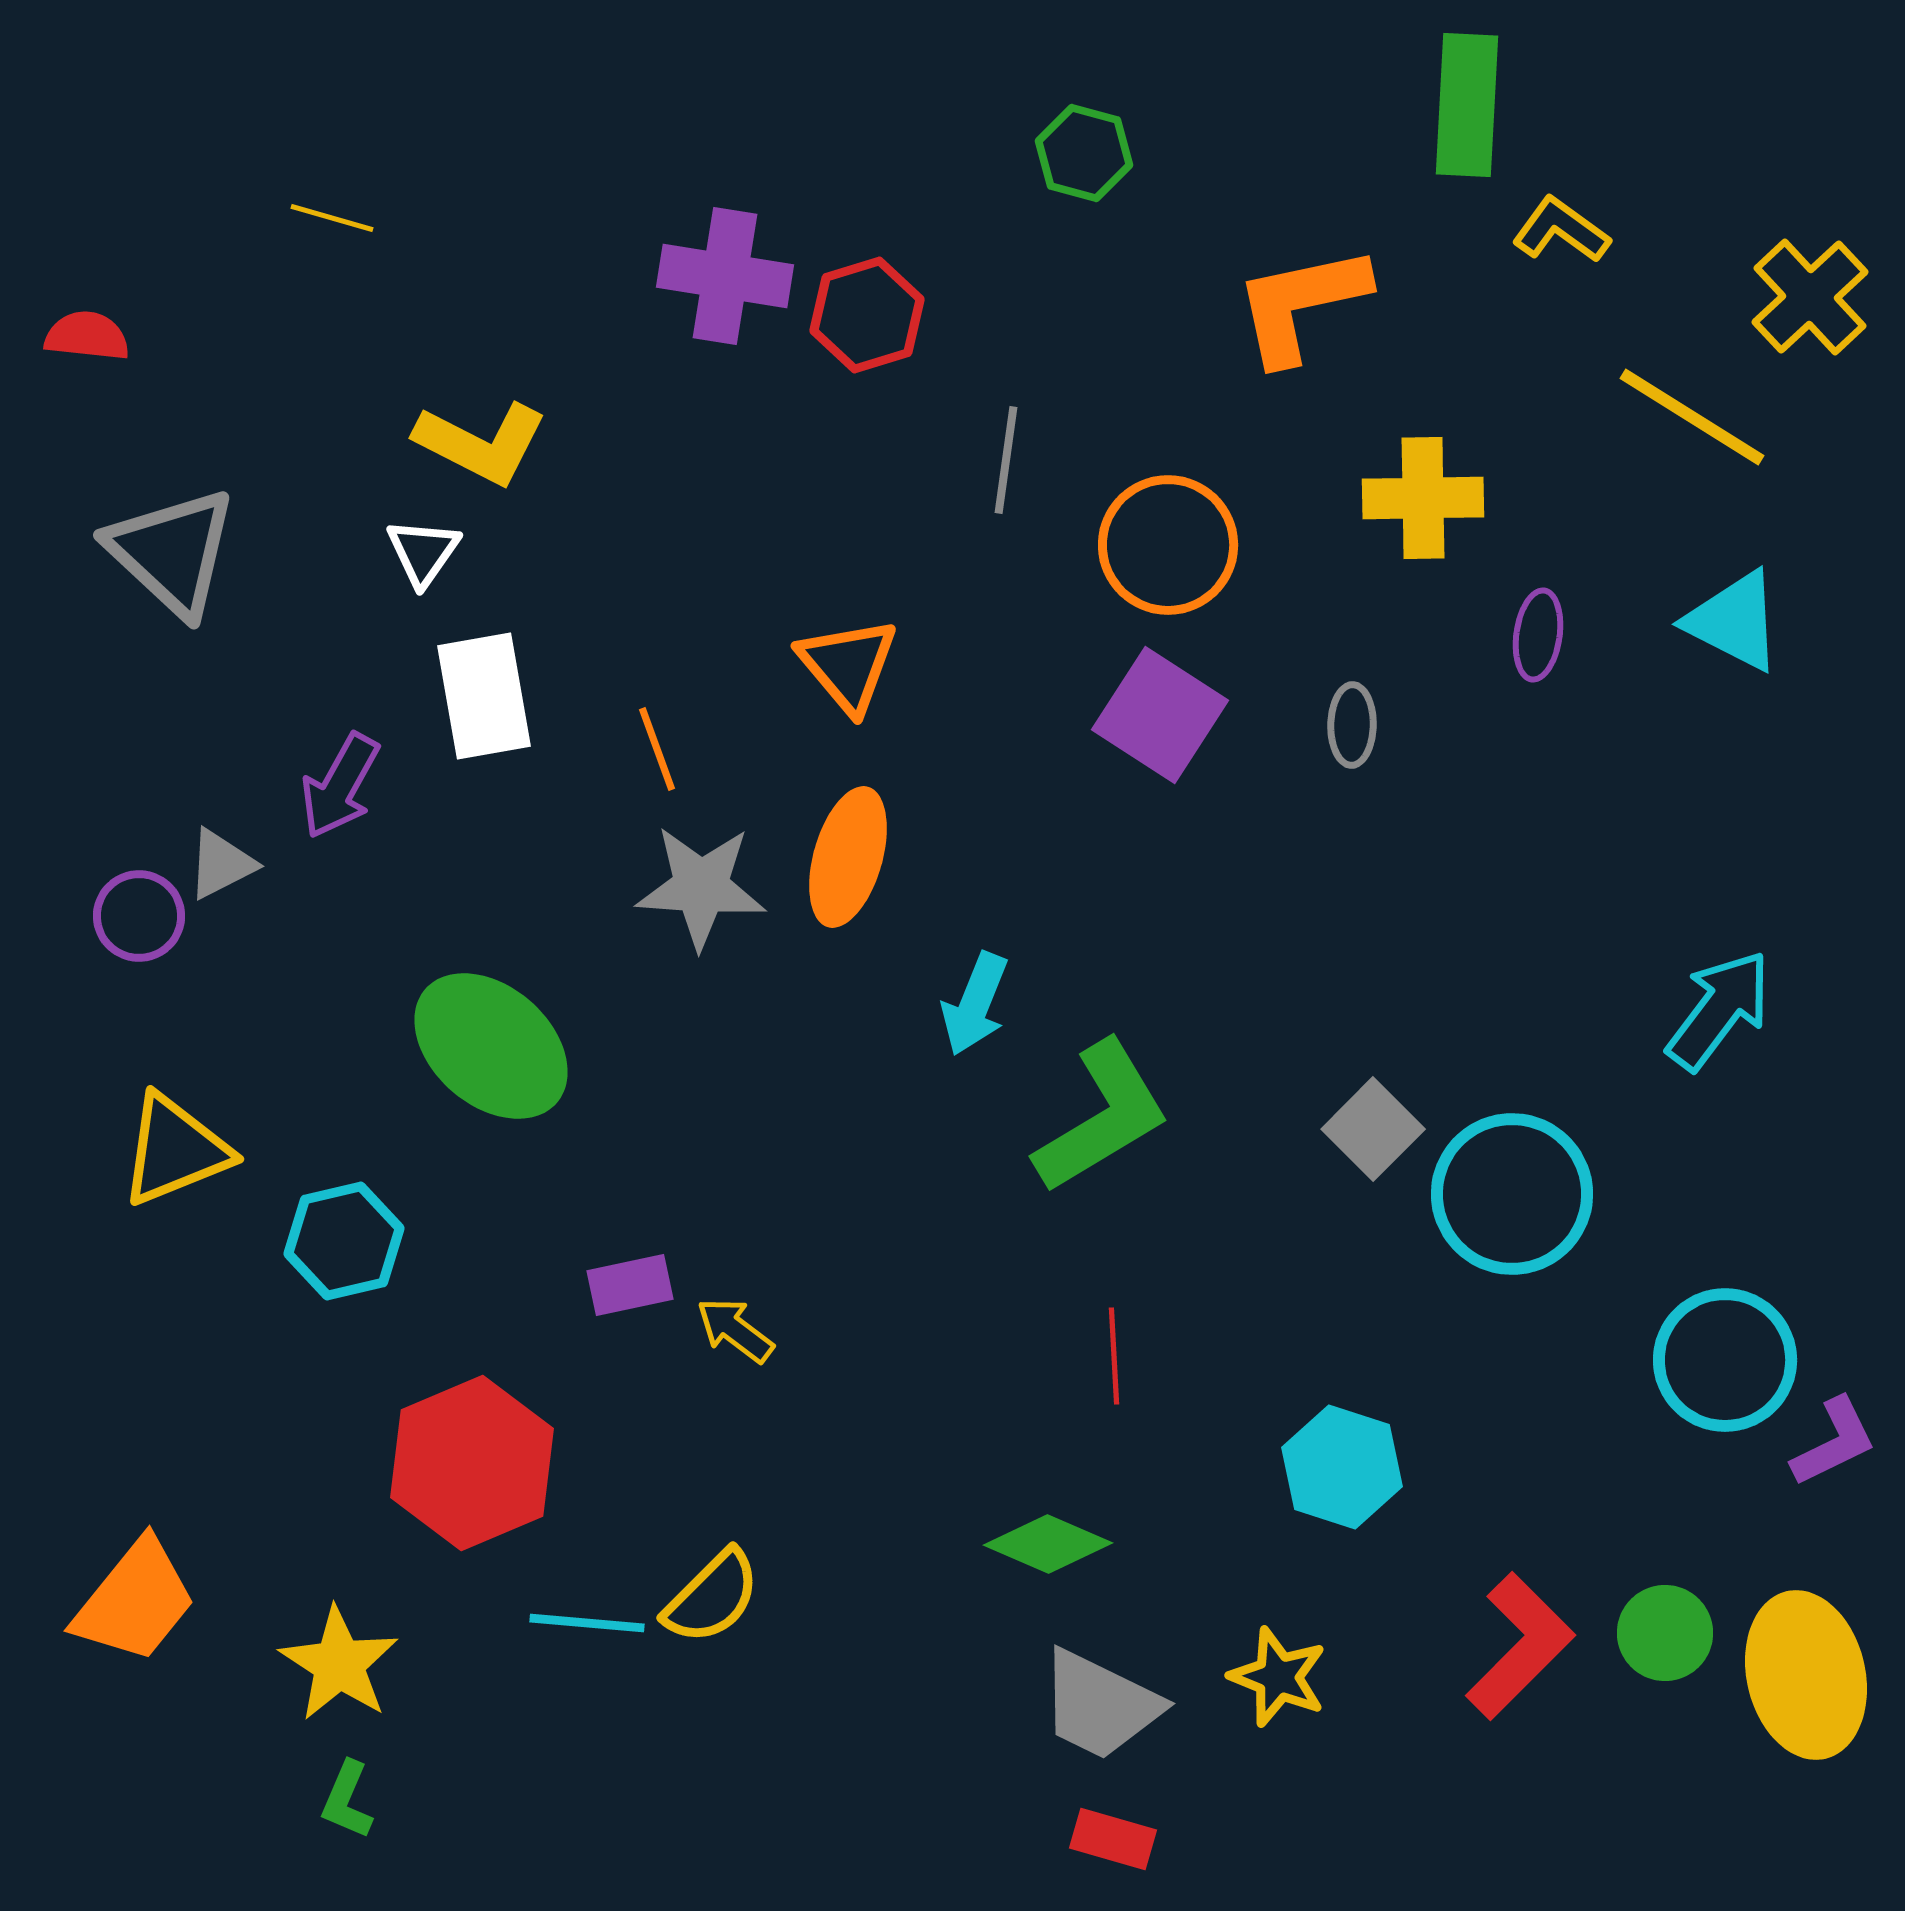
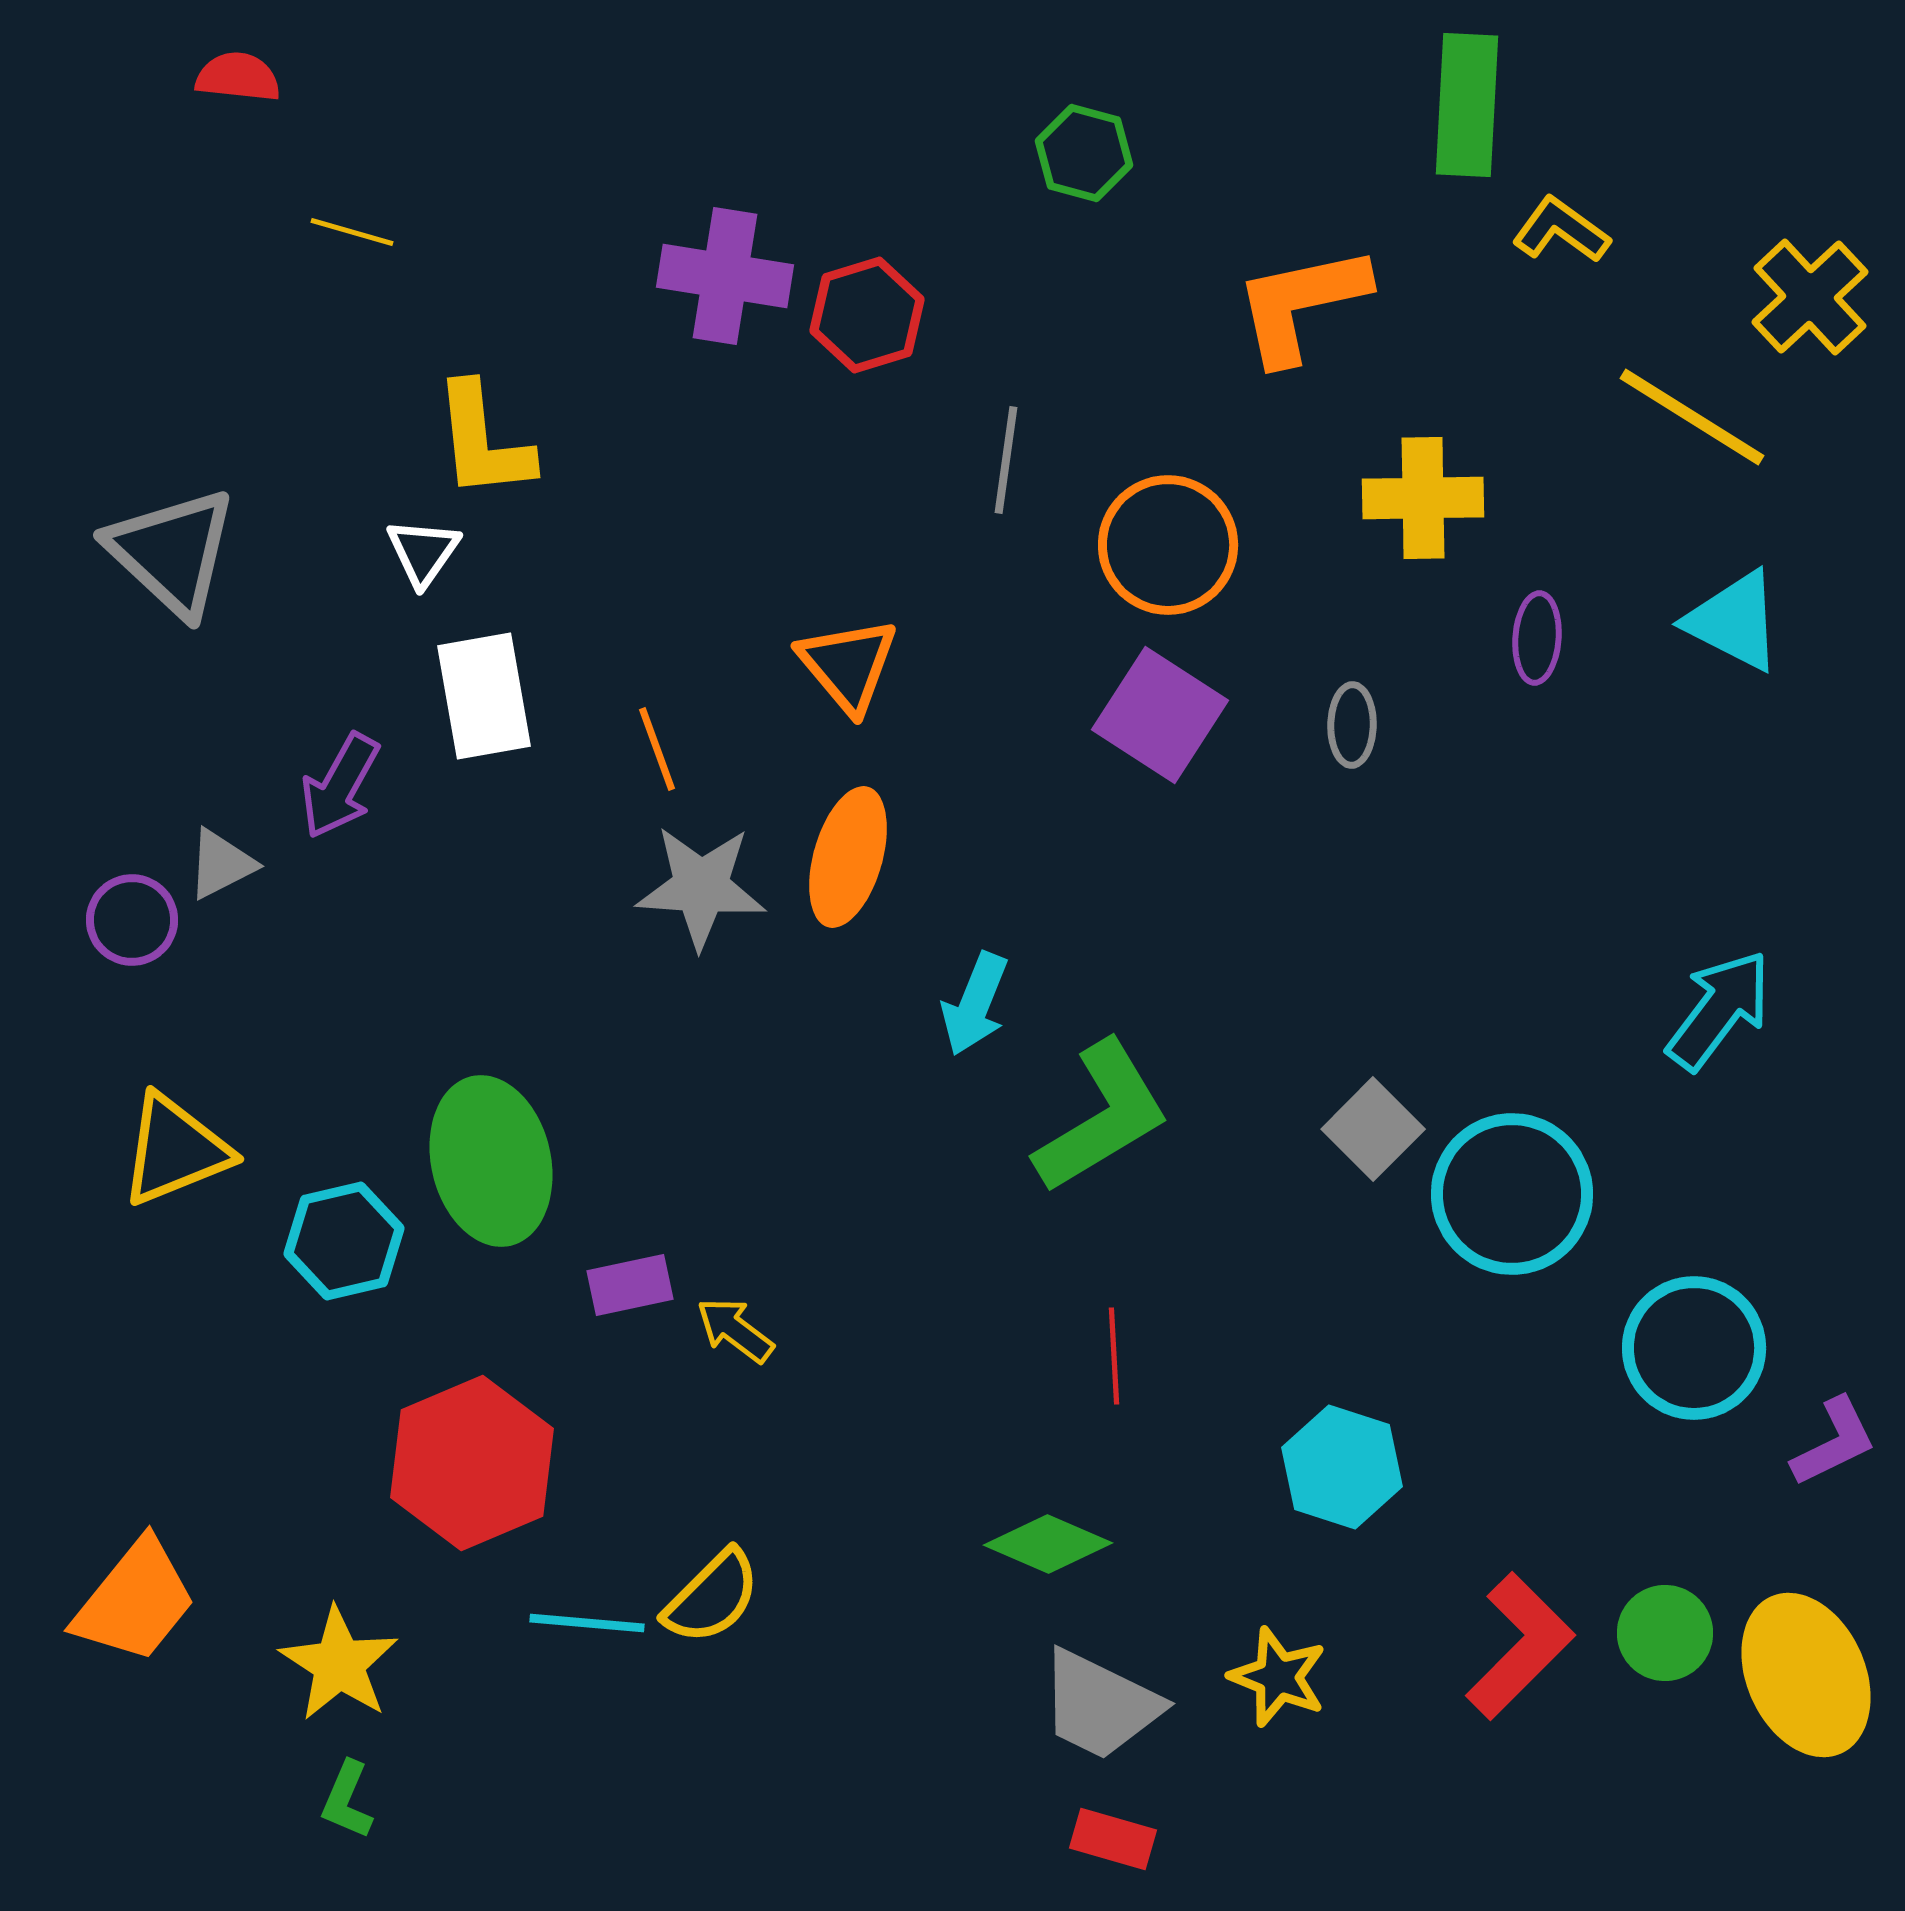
yellow line at (332, 218): moved 20 px right, 14 px down
red semicircle at (87, 336): moved 151 px right, 259 px up
yellow L-shape at (481, 443): moved 2 px right, 2 px up; rotated 57 degrees clockwise
purple ellipse at (1538, 635): moved 1 px left, 3 px down; rotated 4 degrees counterclockwise
purple circle at (139, 916): moved 7 px left, 4 px down
green ellipse at (491, 1046): moved 115 px down; rotated 36 degrees clockwise
cyan circle at (1725, 1360): moved 31 px left, 12 px up
yellow ellipse at (1806, 1675): rotated 11 degrees counterclockwise
